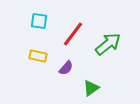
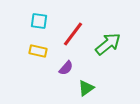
yellow rectangle: moved 5 px up
green triangle: moved 5 px left
